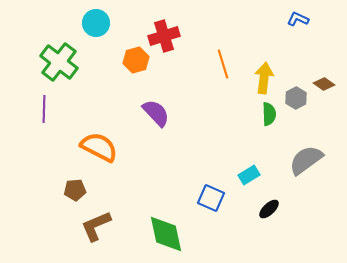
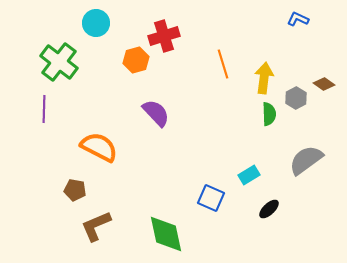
brown pentagon: rotated 15 degrees clockwise
